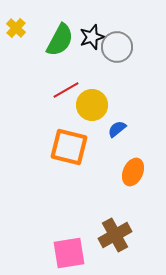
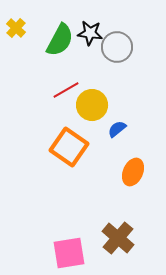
black star: moved 2 px left, 4 px up; rotated 25 degrees clockwise
orange square: rotated 21 degrees clockwise
brown cross: moved 3 px right, 3 px down; rotated 20 degrees counterclockwise
